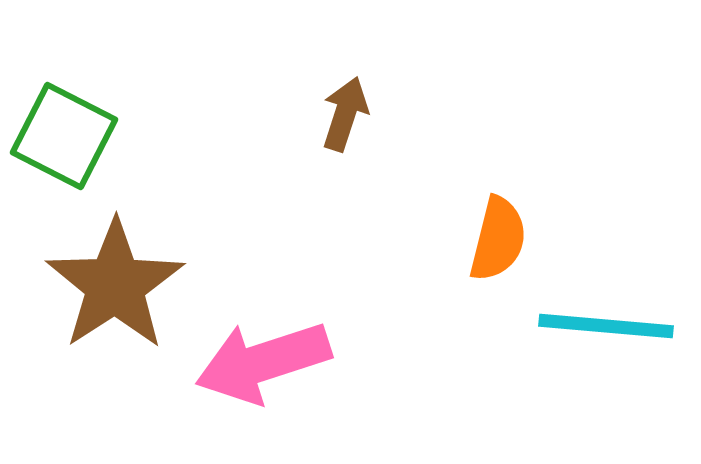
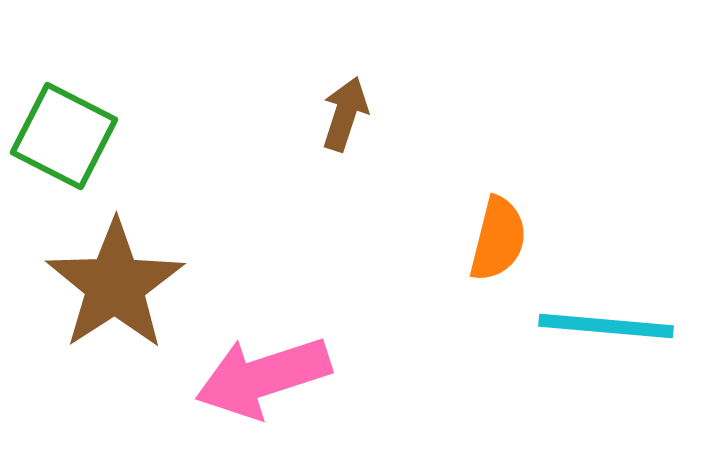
pink arrow: moved 15 px down
